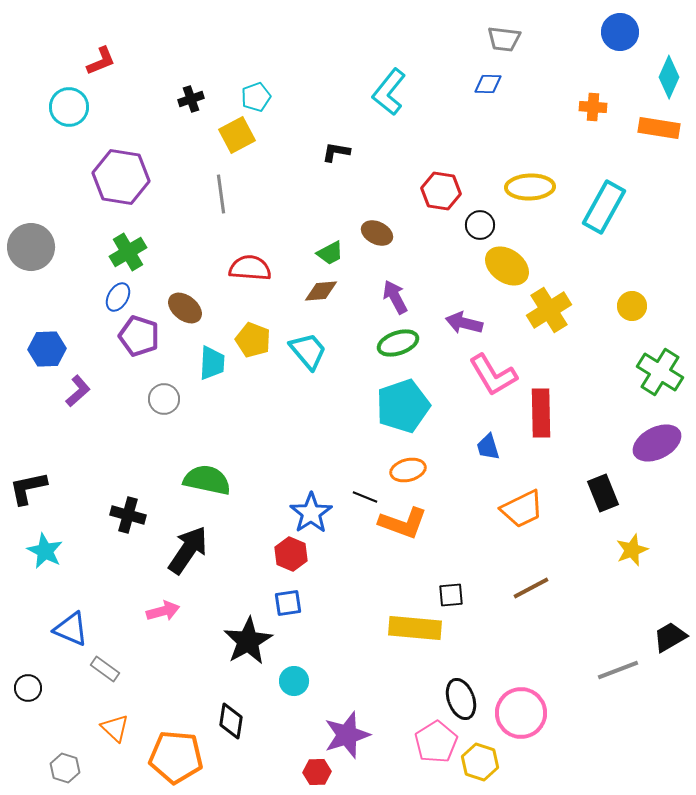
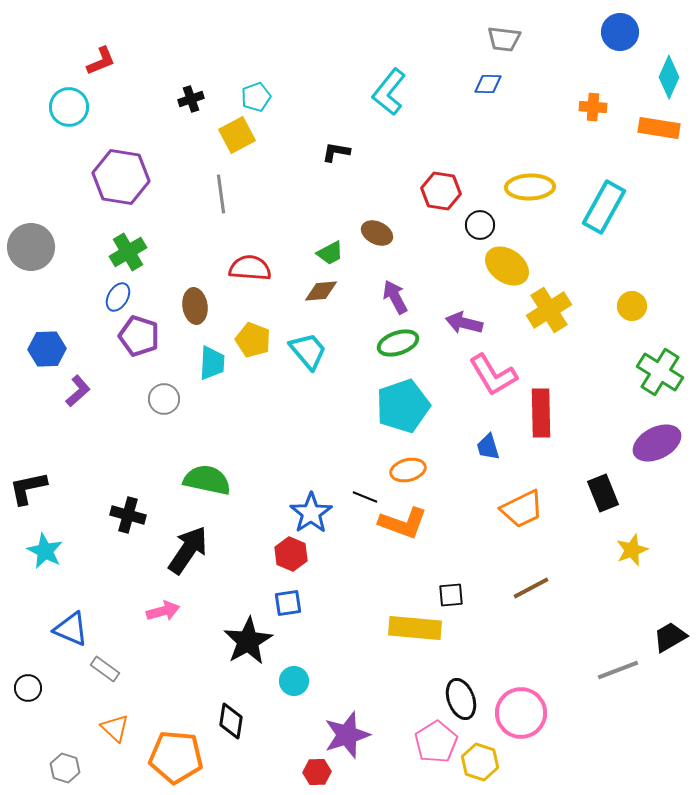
brown ellipse at (185, 308): moved 10 px right, 2 px up; rotated 44 degrees clockwise
